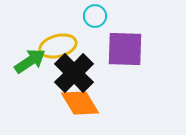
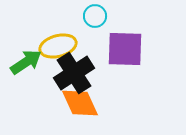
green arrow: moved 4 px left, 1 px down
black cross: rotated 12 degrees clockwise
orange diamond: rotated 6 degrees clockwise
